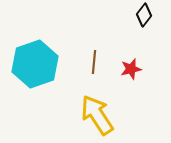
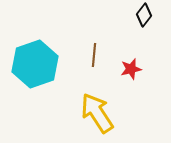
brown line: moved 7 px up
yellow arrow: moved 2 px up
